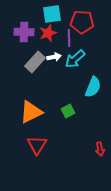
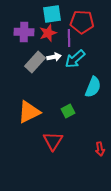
orange triangle: moved 2 px left
red triangle: moved 16 px right, 4 px up
